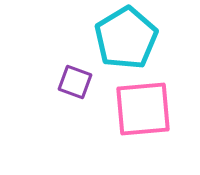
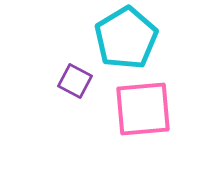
purple square: moved 1 px up; rotated 8 degrees clockwise
